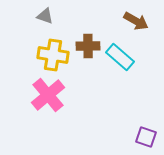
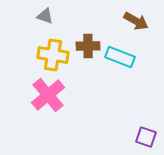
cyan rectangle: rotated 20 degrees counterclockwise
